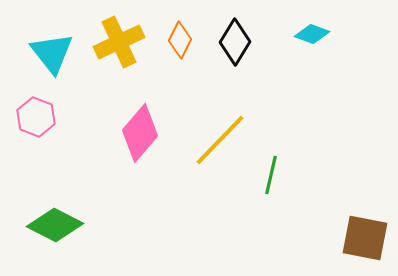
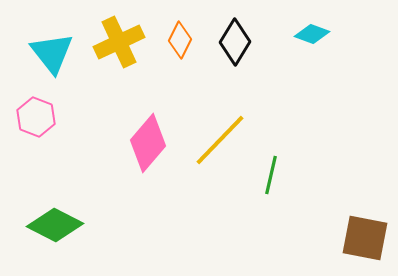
pink diamond: moved 8 px right, 10 px down
